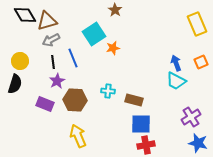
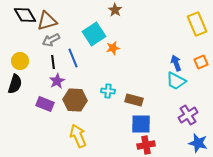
purple cross: moved 3 px left, 2 px up
